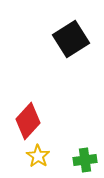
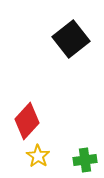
black square: rotated 6 degrees counterclockwise
red diamond: moved 1 px left
